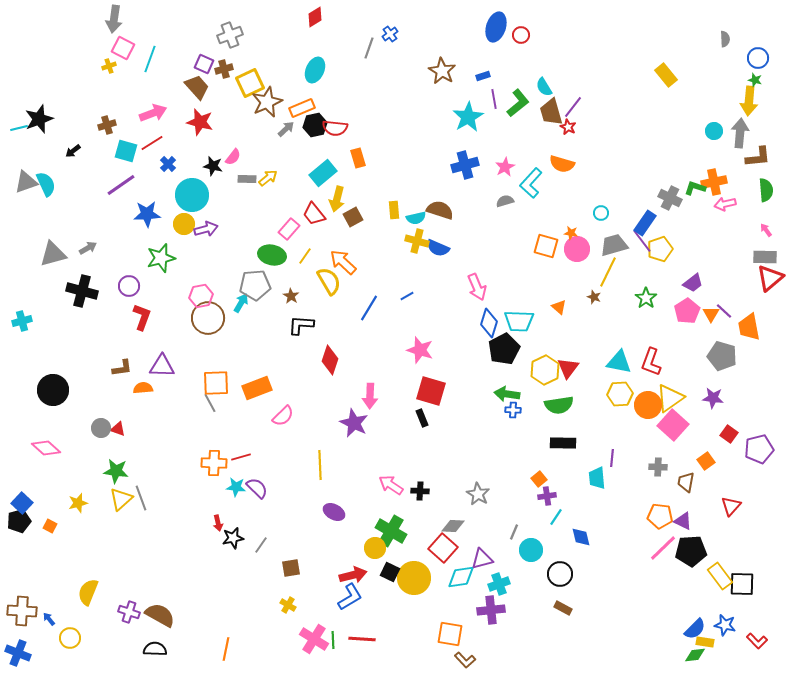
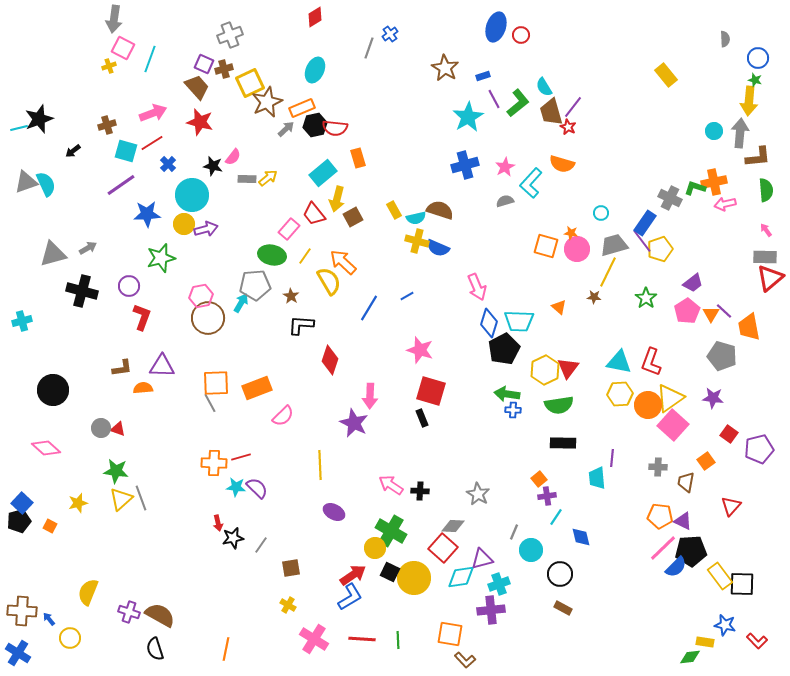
brown star at (442, 71): moved 3 px right, 3 px up
purple line at (494, 99): rotated 18 degrees counterclockwise
yellow rectangle at (394, 210): rotated 24 degrees counterclockwise
brown star at (594, 297): rotated 16 degrees counterclockwise
red arrow at (353, 575): rotated 20 degrees counterclockwise
blue semicircle at (695, 629): moved 19 px left, 62 px up
green line at (333, 640): moved 65 px right
black semicircle at (155, 649): rotated 110 degrees counterclockwise
blue cross at (18, 653): rotated 10 degrees clockwise
green diamond at (695, 655): moved 5 px left, 2 px down
